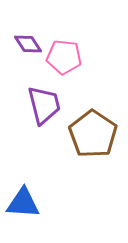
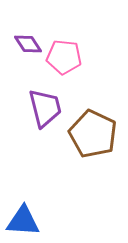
purple trapezoid: moved 1 px right, 3 px down
brown pentagon: rotated 9 degrees counterclockwise
blue triangle: moved 18 px down
